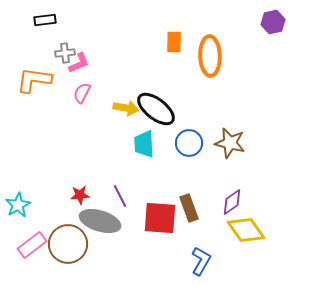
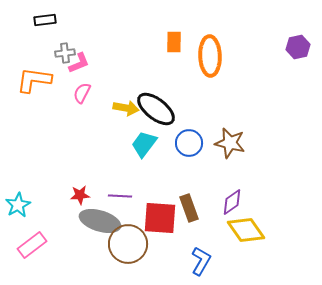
purple hexagon: moved 25 px right, 25 px down
cyan trapezoid: rotated 40 degrees clockwise
purple line: rotated 60 degrees counterclockwise
brown circle: moved 60 px right
